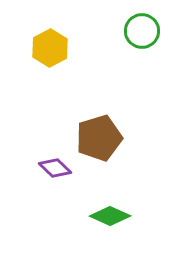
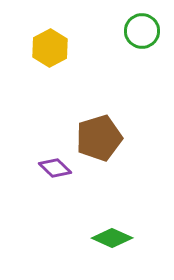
green diamond: moved 2 px right, 22 px down
